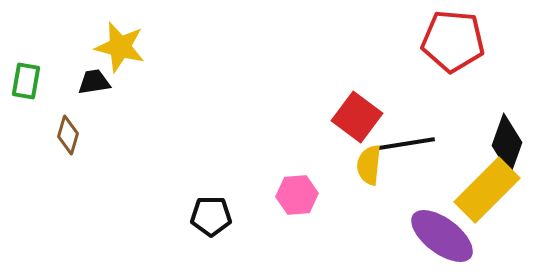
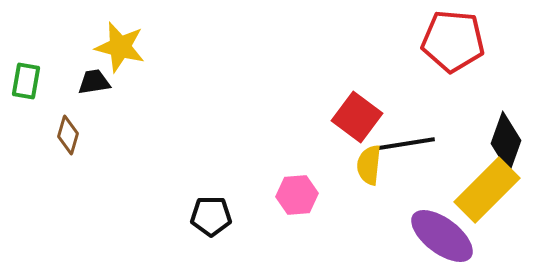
black diamond: moved 1 px left, 2 px up
